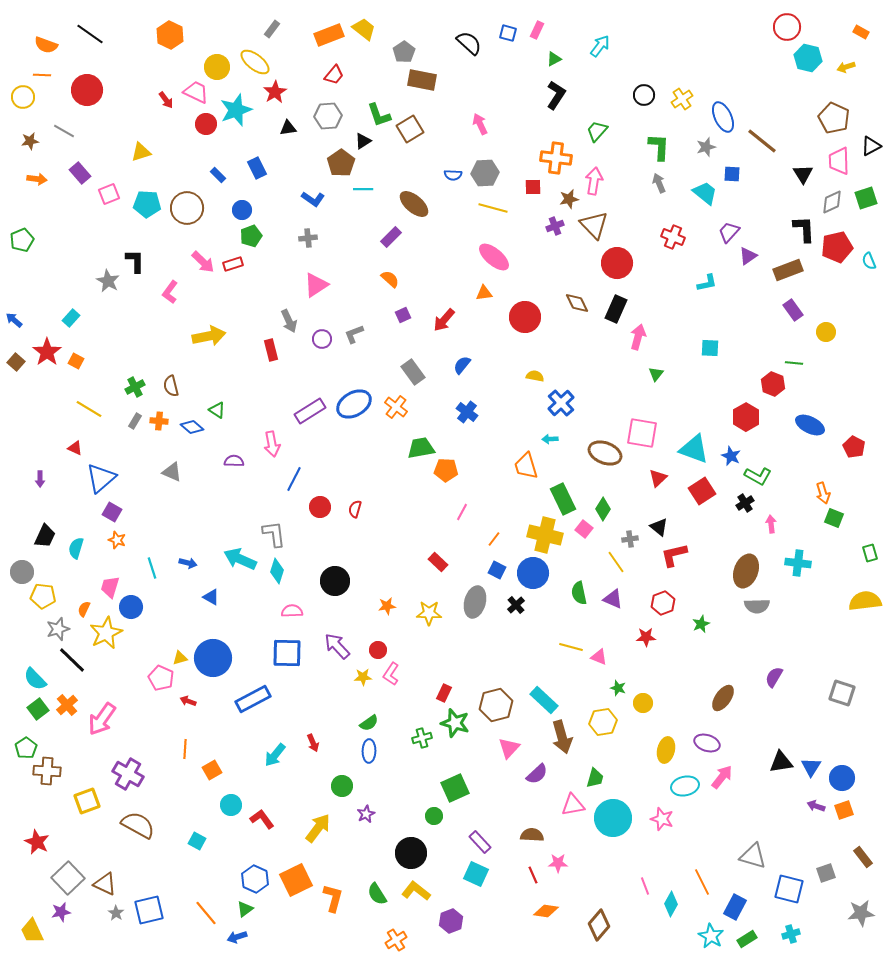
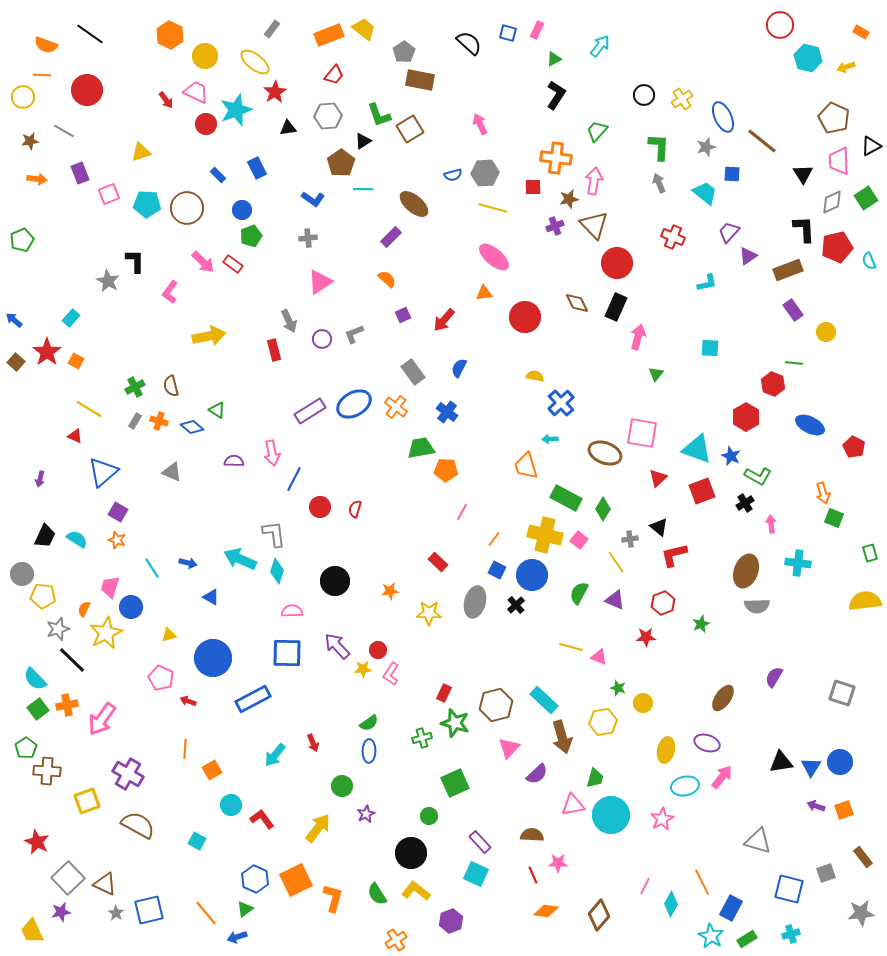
red circle at (787, 27): moved 7 px left, 2 px up
yellow circle at (217, 67): moved 12 px left, 11 px up
brown rectangle at (422, 80): moved 2 px left
purple rectangle at (80, 173): rotated 20 degrees clockwise
blue semicircle at (453, 175): rotated 18 degrees counterclockwise
green square at (866, 198): rotated 15 degrees counterclockwise
red rectangle at (233, 264): rotated 54 degrees clockwise
orange semicircle at (390, 279): moved 3 px left
pink triangle at (316, 285): moved 4 px right, 3 px up
black rectangle at (616, 309): moved 2 px up
red rectangle at (271, 350): moved 3 px right
blue semicircle at (462, 365): moved 3 px left, 3 px down; rotated 12 degrees counterclockwise
blue cross at (467, 412): moved 20 px left
orange cross at (159, 421): rotated 12 degrees clockwise
pink arrow at (272, 444): moved 9 px down
red triangle at (75, 448): moved 12 px up
cyan triangle at (694, 449): moved 3 px right
blue triangle at (101, 478): moved 2 px right, 6 px up
purple arrow at (40, 479): rotated 14 degrees clockwise
red square at (702, 491): rotated 12 degrees clockwise
green rectangle at (563, 499): moved 3 px right, 1 px up; rotated 36 degrees counterclockwise
purple square at (112, 512): moved 6 px right
pink square at (584, 529): moved 5 px left, 11 px down
cyan semicircle at (76, 548): moved 1 px right, 9 px up; rotated 105 degrees clockwise
cyan line at (152, 568): rotated 15 degrees counterclockwise
gray circle at (22, 572): moved 2 px down
blue circle at (533, 573): moved 1 px left, 2 px down
green semicircle at (579, 593): rotated 40 degrees clockwise
purple triangle at (613, 599): moved 2 px right, 1 px down
orange star at (387, 606): moved 3 px right, 15 px up
yellow triangle at (180, 658): moved 11 px left, 23 px up
yellow star at (363, 677): moved 8 px up
orange cross at (67, 705): rotated 30 degrees clockwise
blue circle at (842, 778): moved 2 px left, 16 px up
green square at (455, 788): moved 5 px up
green circle at (434, 816): moved 5 px left
cyan circle at (613, 818): moved 2 px left, 3 px up
pink star at (662, 819): rotated 25 degrees clockwise
gray triangle at (753, 856): moved 5 px right, 15 px up
pink line at (645, 886): rotated 48 degrees clockwise
blue rectangle at (735, 907): moved 4 px left, 1 px down
brown diamond at (599, 925): moved 10 px up
